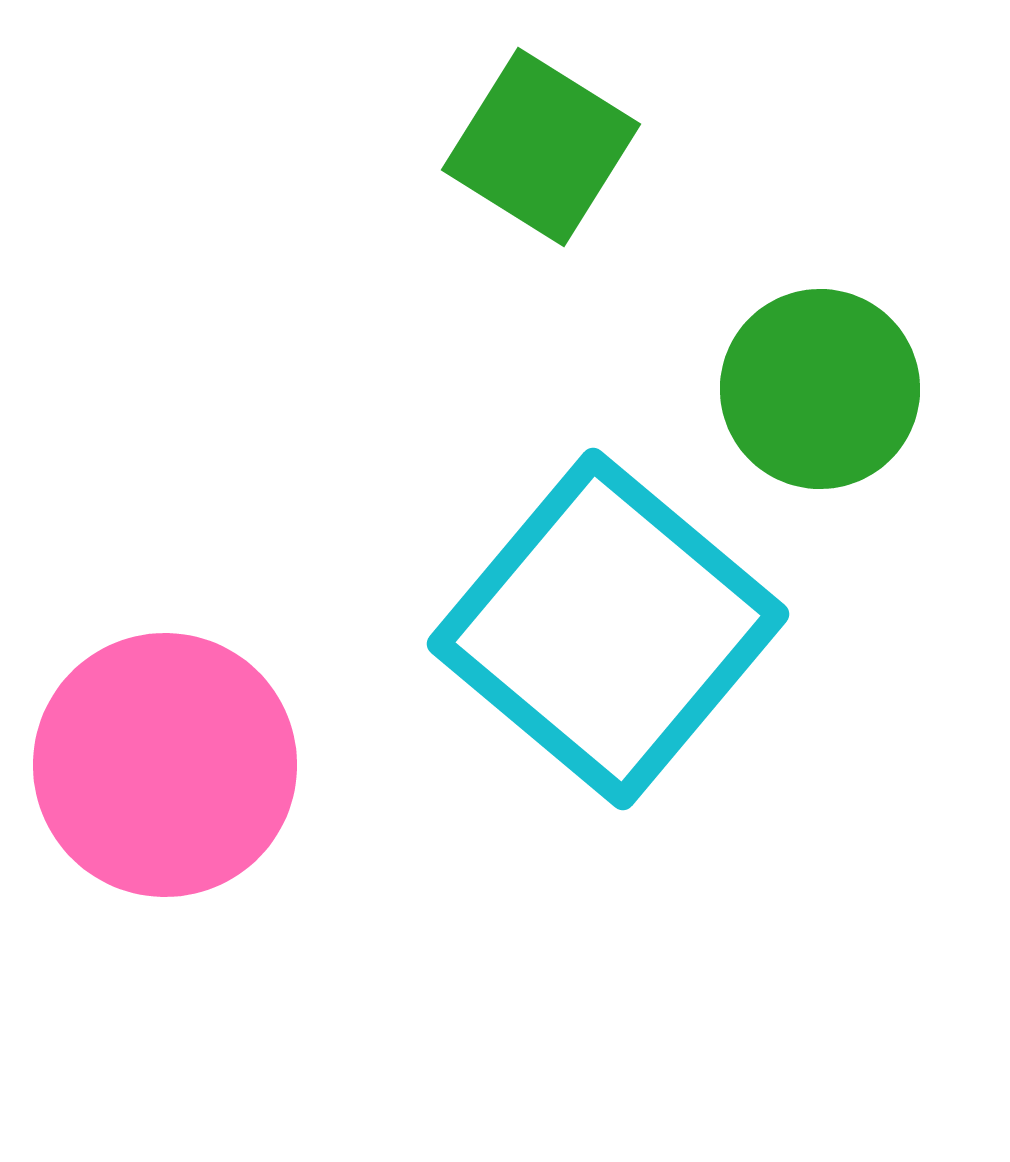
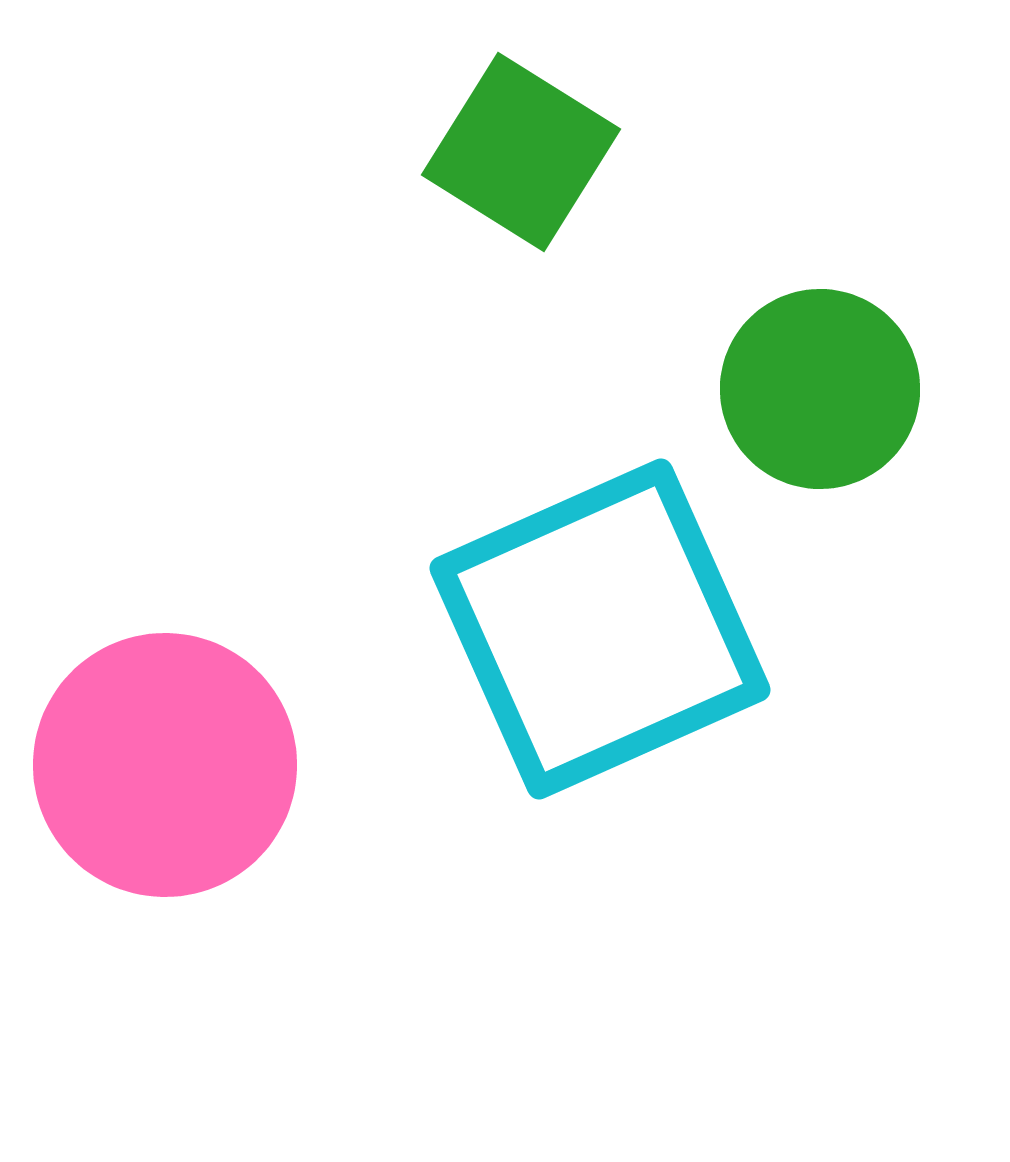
green square: moved 20 px left, 5 px down
cyan square: moved 8 px left; rotated 26 degrees clockwise
